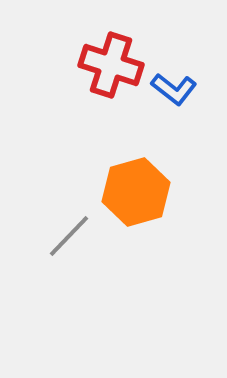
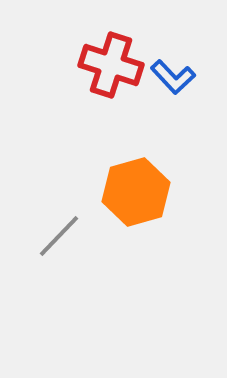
blue L-shape: moved 1 px left, 12 px up; rotated 9 degrees clockwise
gray line: moved 10 px left
